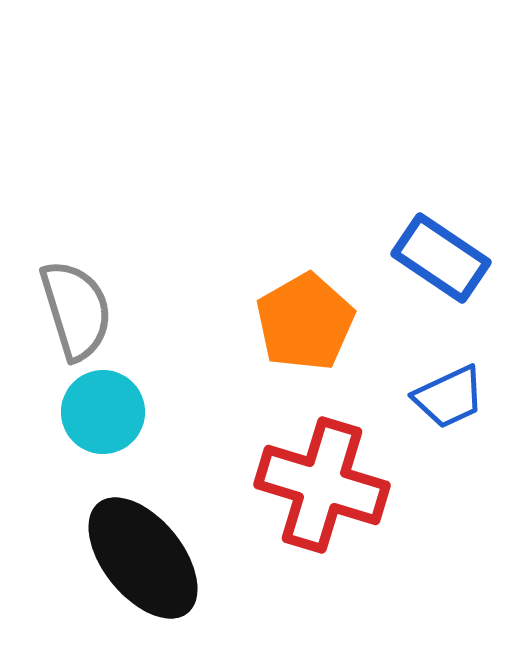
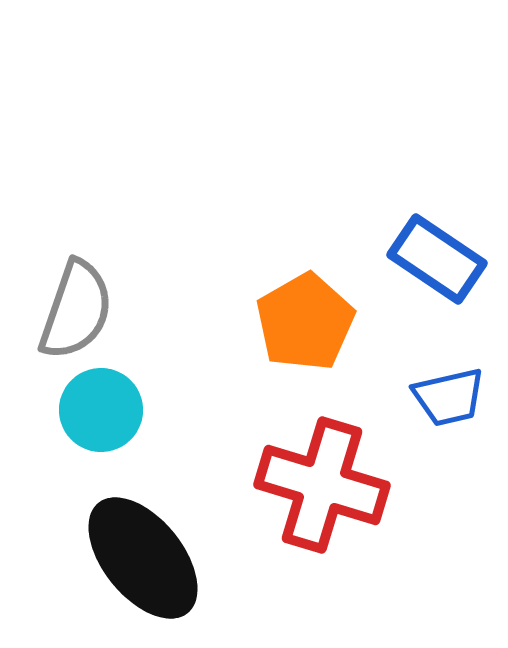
blue rectangle: moved 4 px left, 1 px down
gray semicircle: rotated 36 degrees clockwise
blue trapezoid: rotated 12 degrees clockwise
cyan circle: moved 2 px left, 2 px up
